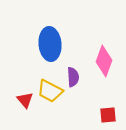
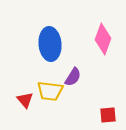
pink diamond: moved 1 px left, 22 px up
purple semicircle: rotated 36 degrees clockwise
yellow trapezoid: rotated 20 degrees counterclockwise
